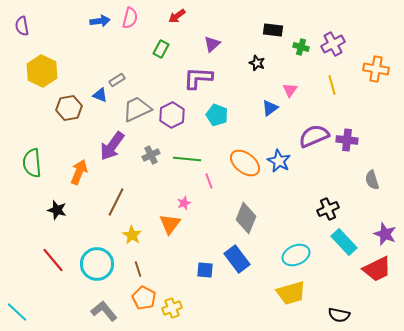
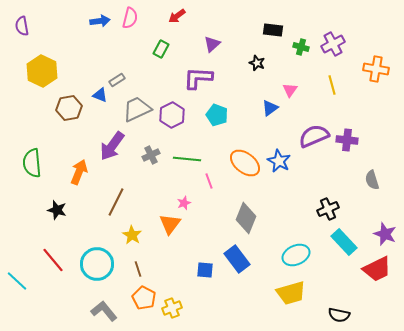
cyan line at (17, 312): moved 31 px up
